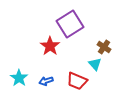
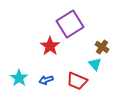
brown cross: moved 2 px left
blue arrow: moved 1 px up
